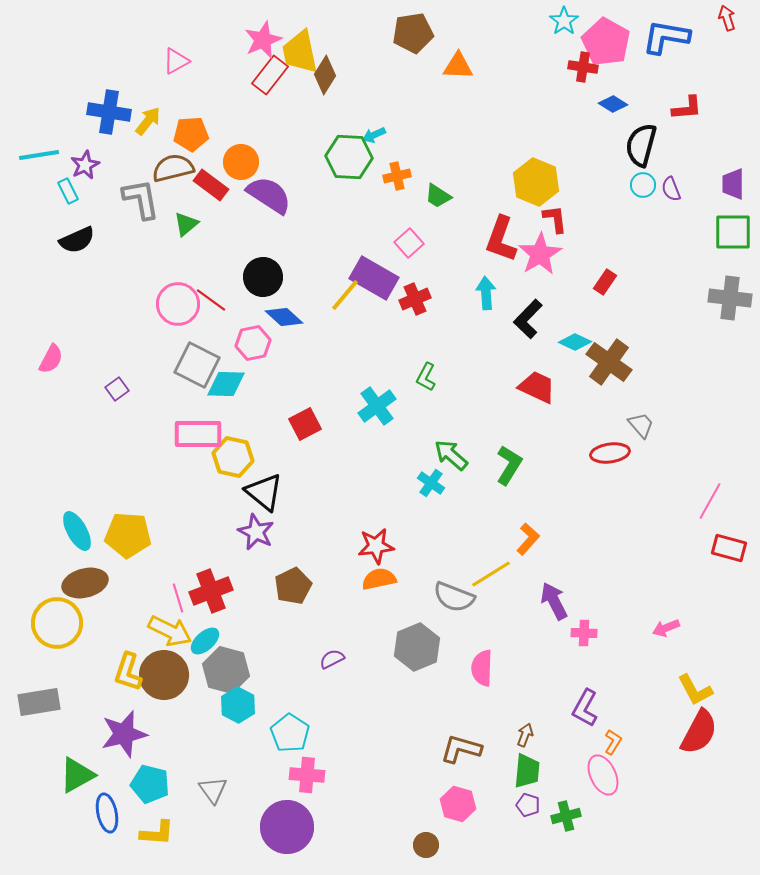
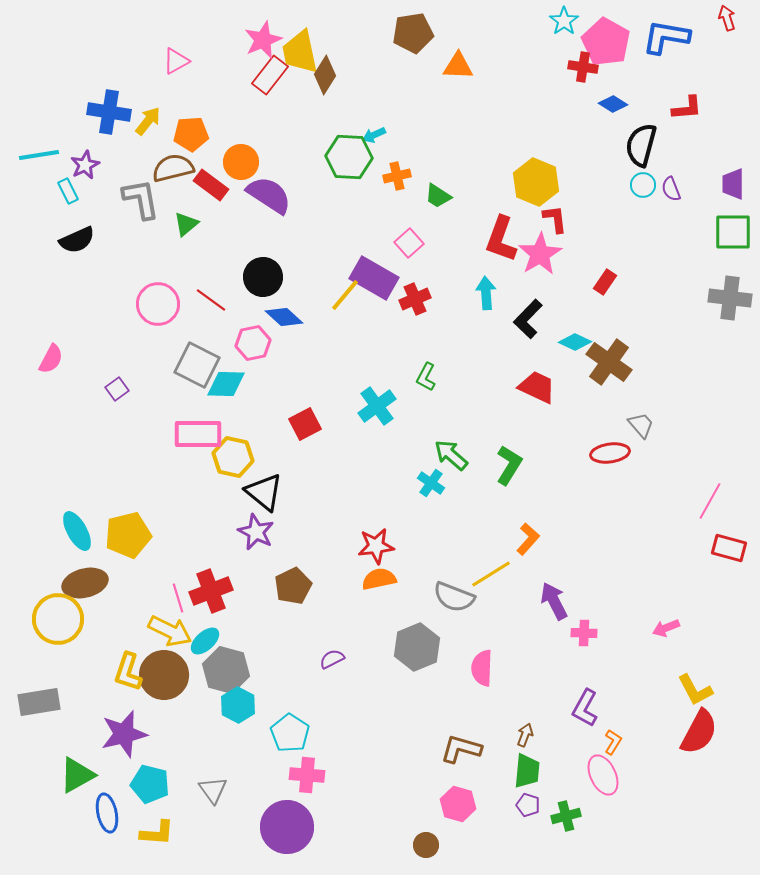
pink circle at (178, 304): moved 20 px left
yellow pentagon at (128, 535): rotated 18 degrees counterclockwise
yellow circle at (57, 623): moved 1 px right, 4 px up
